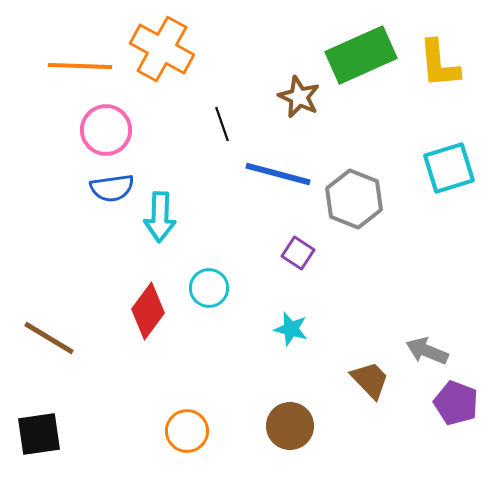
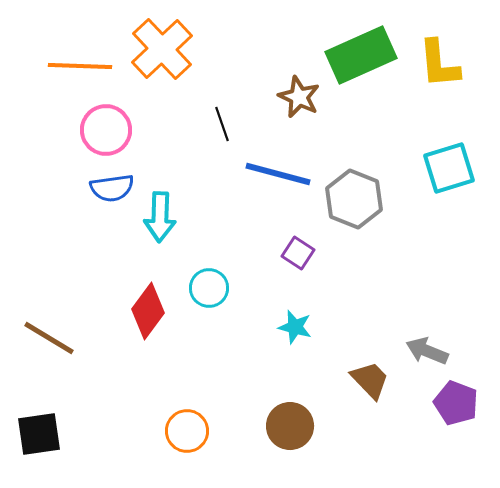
orange cross: rotated 18 degrees clockwise
cyan star: moved 4 px right, 2 px up
